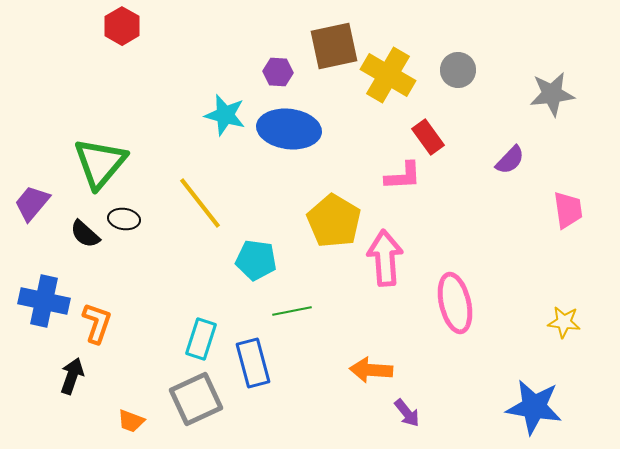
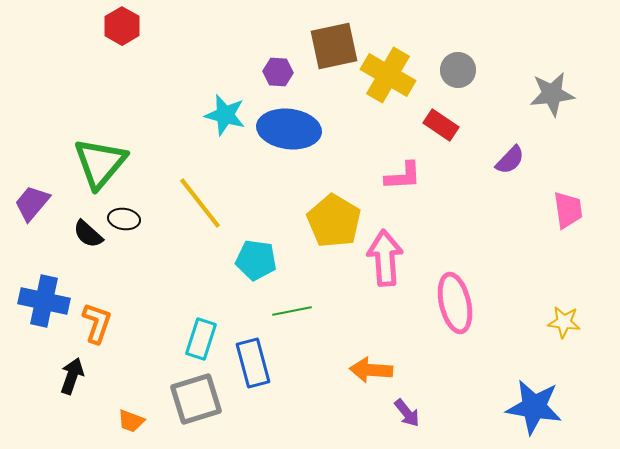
red rectangle: moved 13 px right, 12 px up; rotated 20 degrees counterclockwise
black semicircle: moved 3 px right
gray square: rotated 8 degrees clockwise
